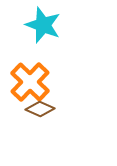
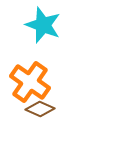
orange cross: rotated 9 degrees counterclockwise
